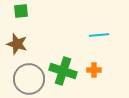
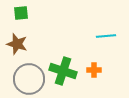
green square: moved 2 px down
cyan line: moved 7 px right, 1 px down
